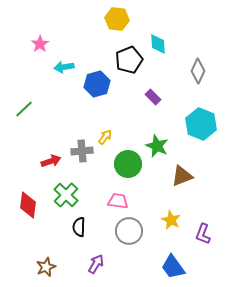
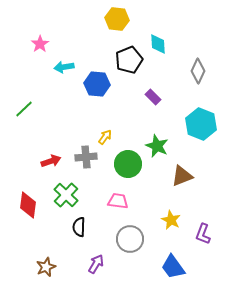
blue hexagon: rotated 20 degrees clockwise
gray cross: moved 4 px right, 6 px down
gray circle: moved 1 px right, 8 px down
